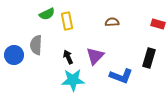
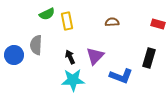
black arrow: moved 2 px right
